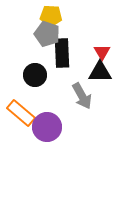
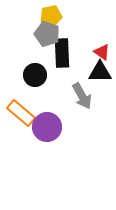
yellow pentagon: rotated 15 degrees counterclockwise
red triangle: rotated 24 degrees counterclockwise
